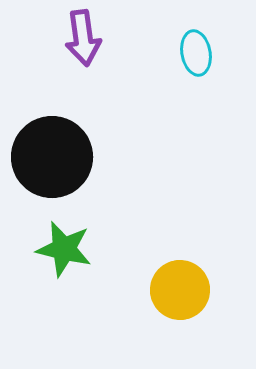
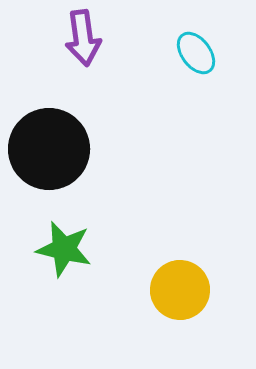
cyan ellipse: rotated 27 degrees counterclockwise
black circle: moved 3 px left, 8 px up
